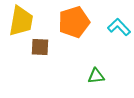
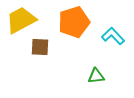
yellow trapezoid: moved 1 px up; rotated 128 degrees counterclockwise
cyan L-shape: moved 6 px left, 9 px down
